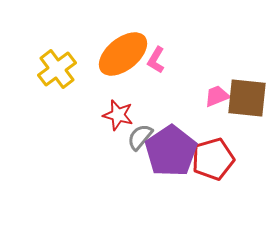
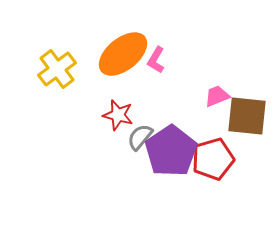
brown square: moved 18 px down
